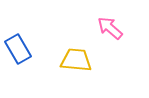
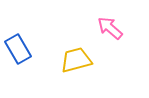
yellow trapezoid: rotated 20 degrees counterclockwise
